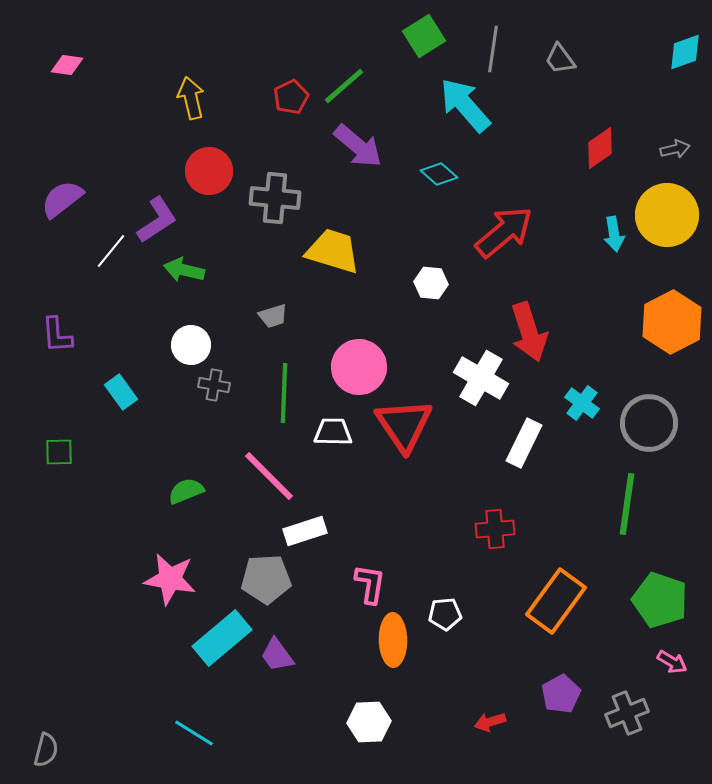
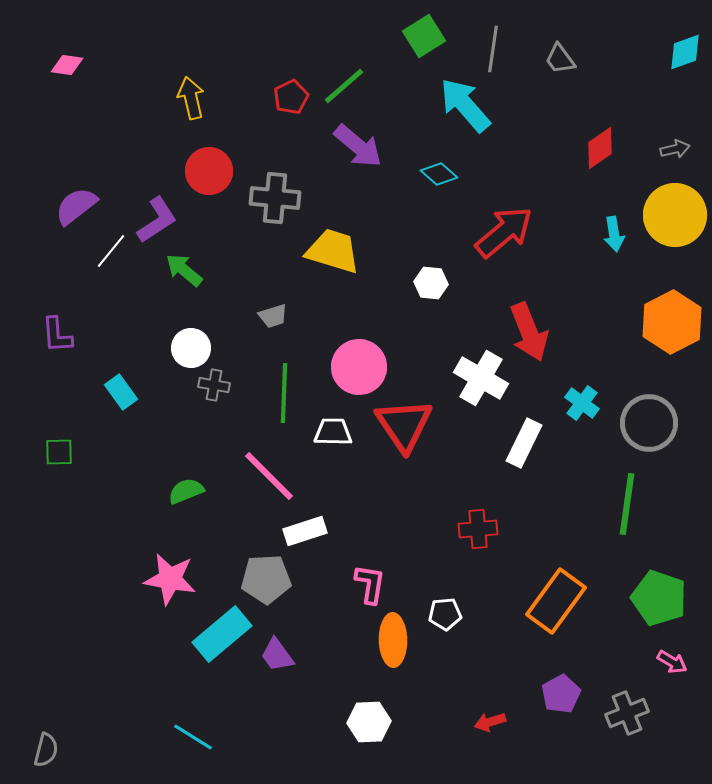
purple semicircle at (62, 199): moved 14 px right, 7 px down
yellow circle at (667, 215): moved 8 px right
green arrow at (184, 270): rotated 27 degrees clockwise
red arrow at (529, 332): rotated 4 degrees counterclockwise
white circle at (191, 345): moved 3 px down
red cross at (495, 529): moved 17 px left
green pentagon at (660, 600): moved 1 px left, 2 px up
cyan rectangle at (222, 638): moved 4 px up
cyan line at (194, 733): moved 1 px left, 4 px down
